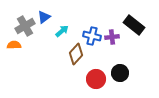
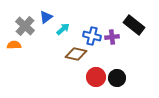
blue triangle: moved 2 px right
gray cross: rotated 18 degrees counterclockwise
cyan arrow: moved 1 px right, 2 px up
brown diamond: rotated 60 degrees clockwise
black circle: moved 3 px left, 5 px down
red circle: moved 2 px up
